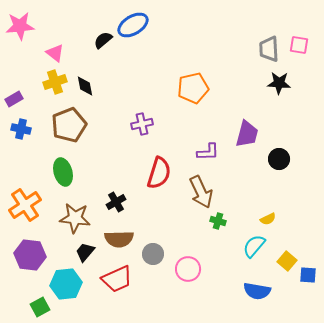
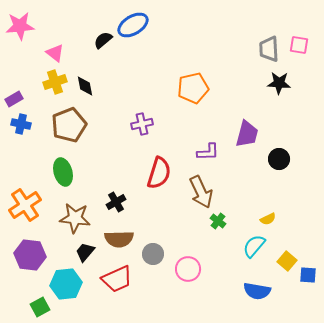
blue cross: moved 5 px up
green cross: rotated 21 degrees clockwise
